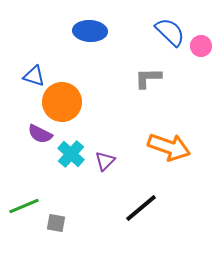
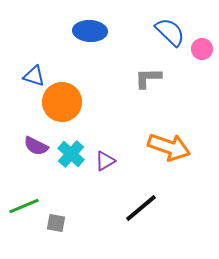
pink circle: moved 1 px right, 3 px down
purple semicircle: moved 4 px left, 12 px down
purple triangle: rotated 15 degrees clockwise
